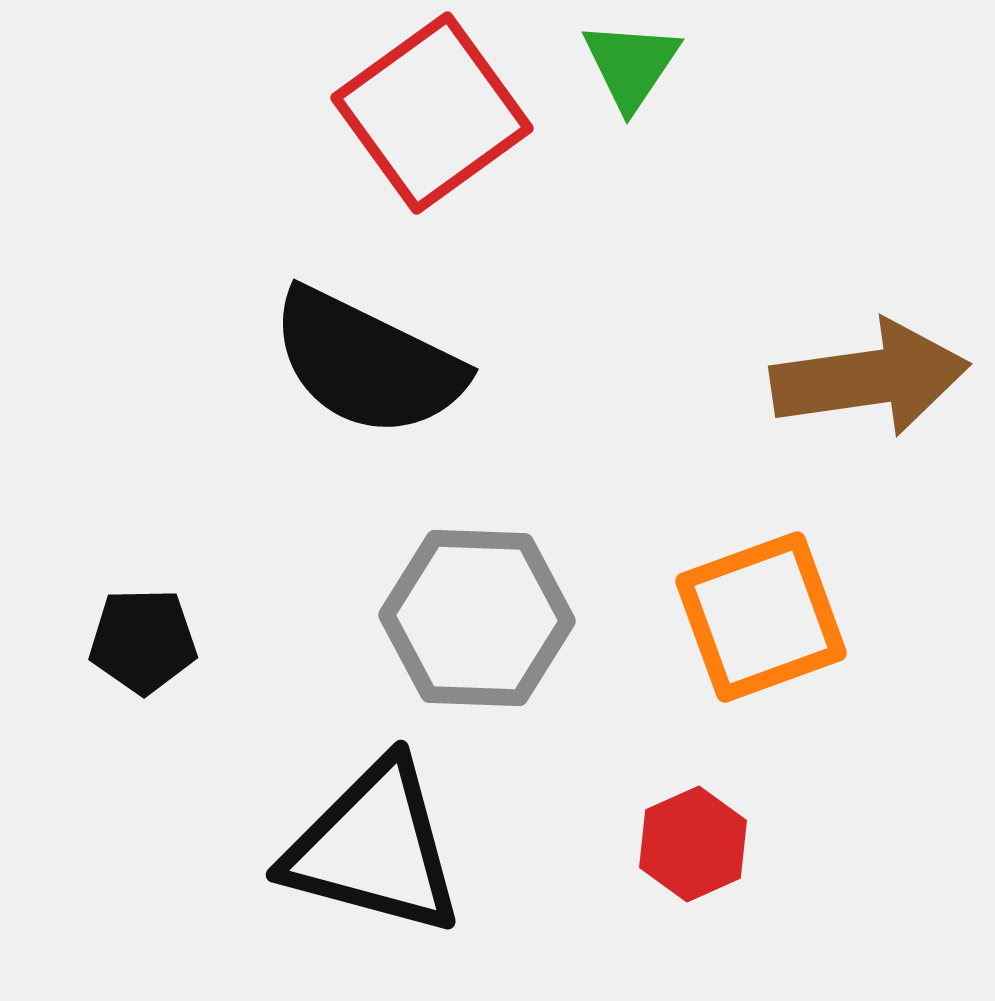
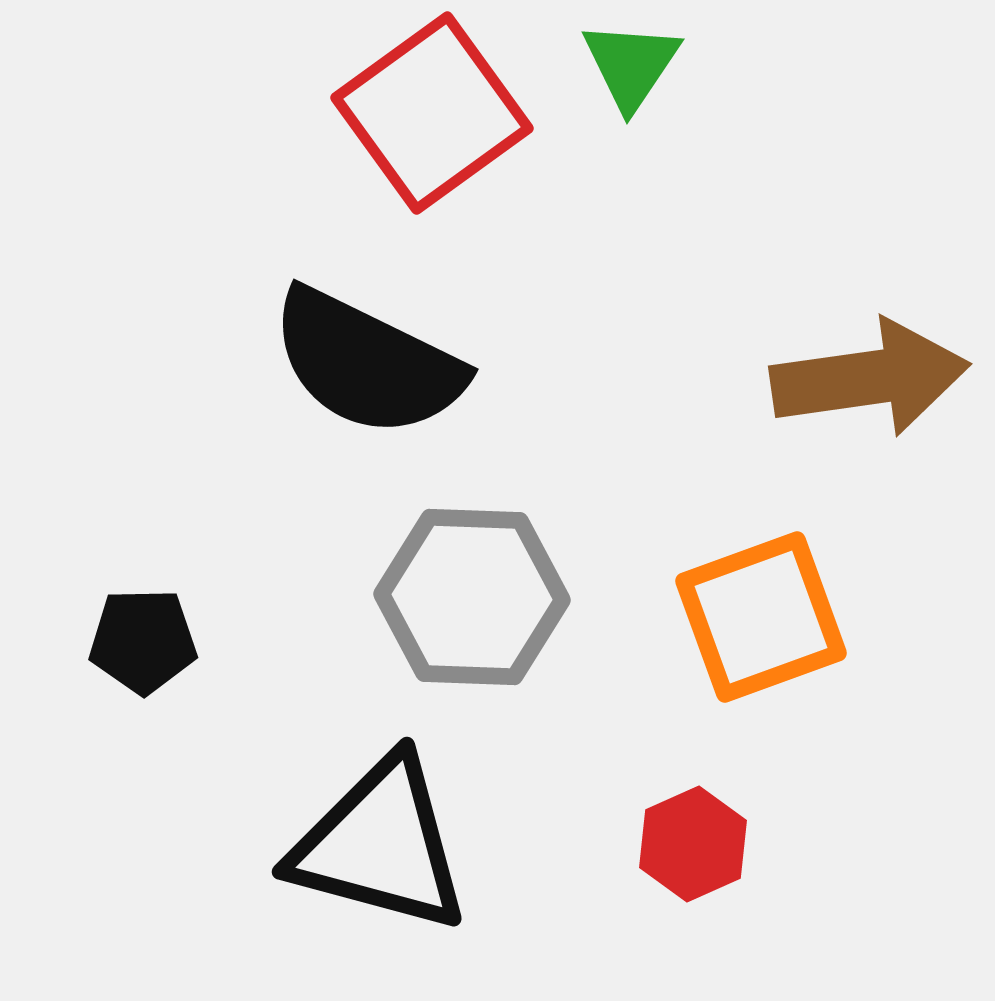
gray hexagon: moved 5 px left, 21 px up
black triangle: moved 6 px right, 3 px up
